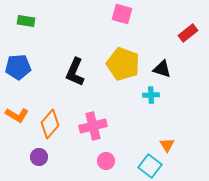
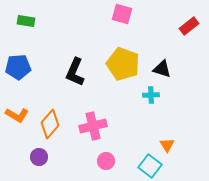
red rectangle: moved 1 px right, 7 px up
